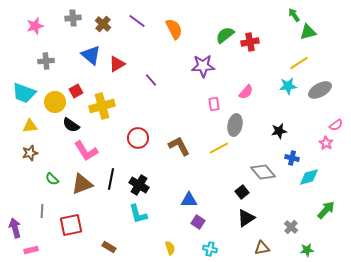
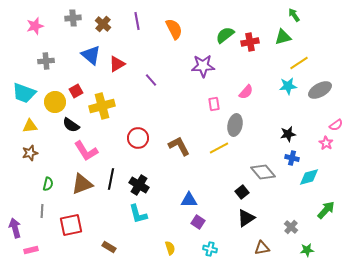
purple line at (137, 21): rotated 42 degrees clockwise
green triangle at (308, 32): moved 25 px left, 5 px down
black star at (279, 131): moved 9 px right, 3 px down
green semicircle at (52, 179): moved 4 px left, 5 px down; rotated 120 degrees counterclockwise
